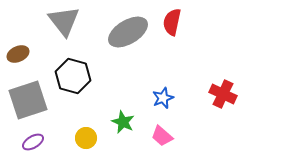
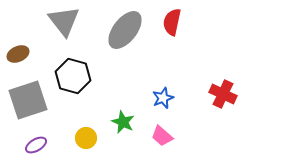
gray ellipse: moved 3 px left, 2 px up; rotated 21 degrees counterclockwise
purple ellipse: moved 3 px right, 3 px down
